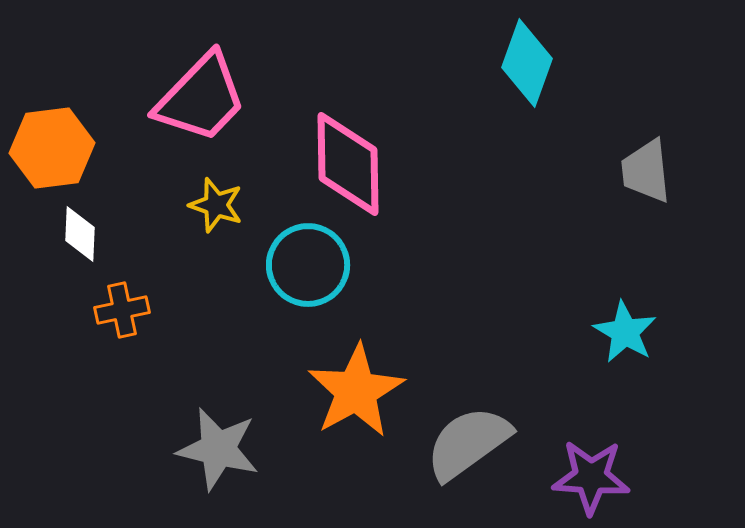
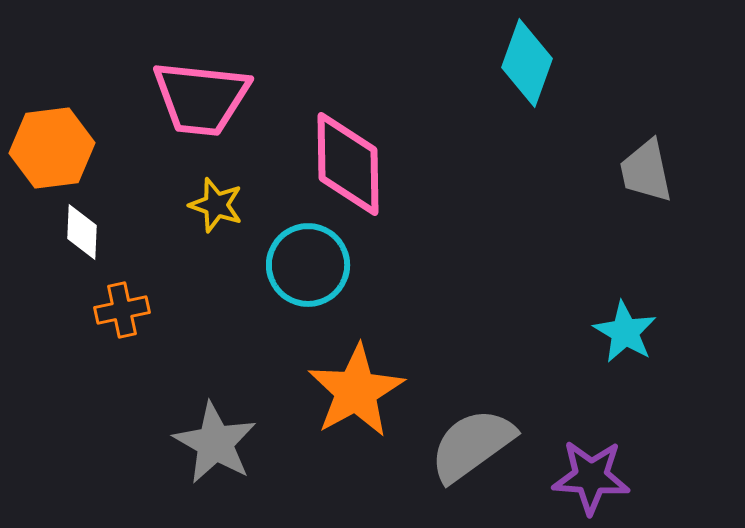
pink trapezoid: rotated 52 degrees clockwise
gray trapezoid: rotated 6 degrees counterclockwise
white diamond: moved 2 px right, 2 px up
gray semicircle: moved 4 px right, 2 px down
gray star: moved 3 px left, 6 px up; rotated 16 degrees clockwise
